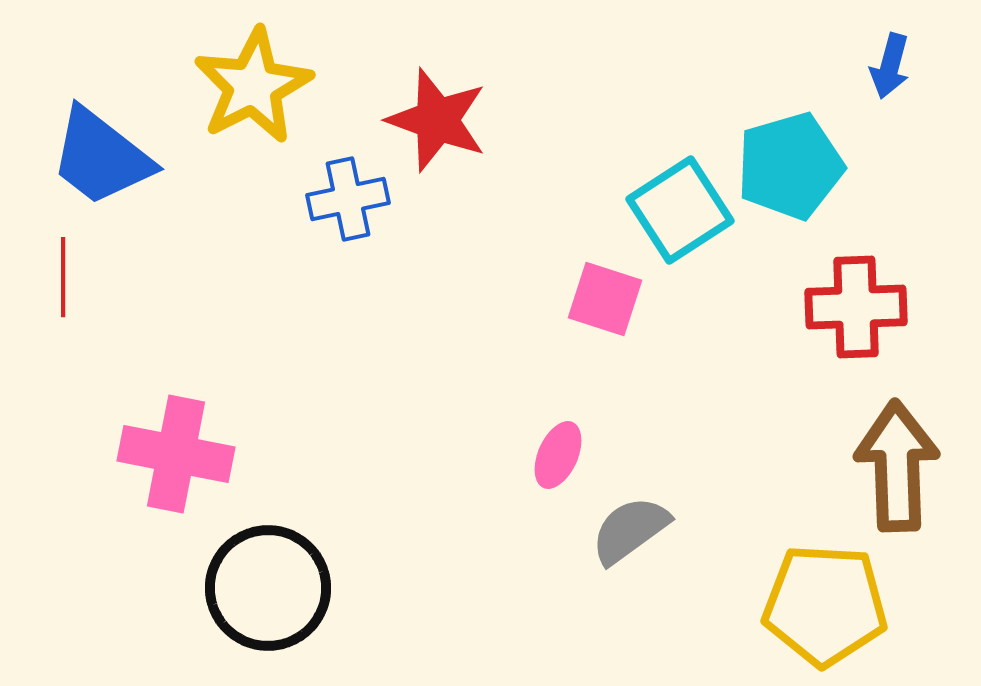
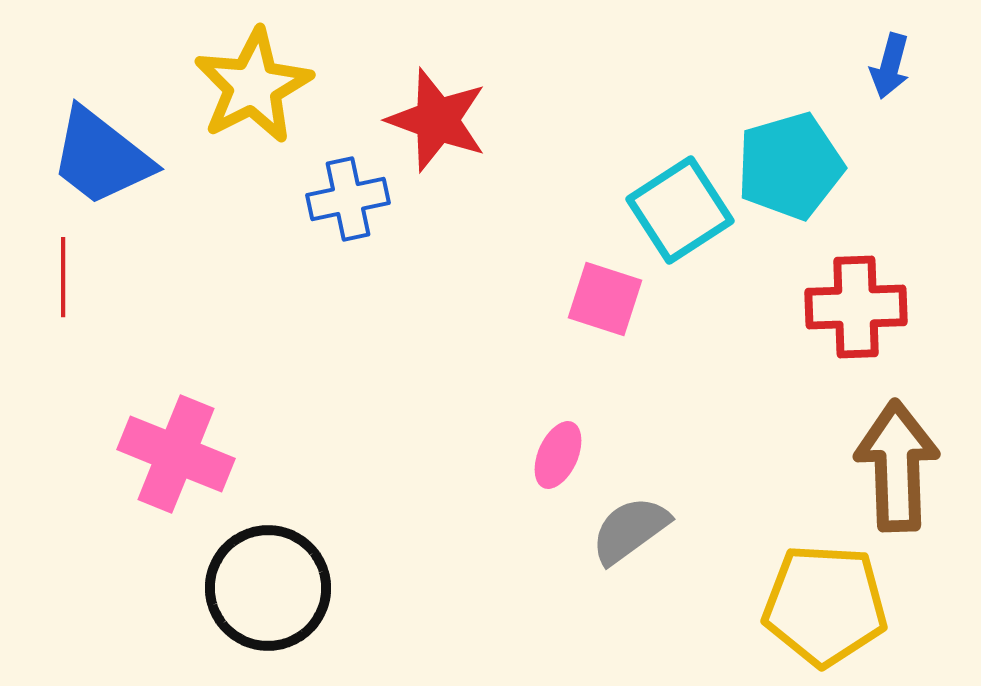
pink cross: rotated 11 degrees clockwise
